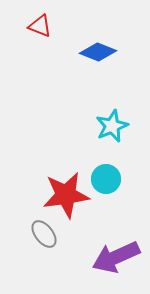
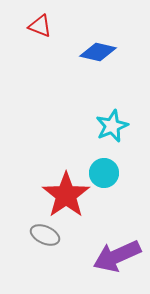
blue diamond: rotated 9 degrees counterclockwise
cyan circle: moved 2 px left, 6 px up
red star: rotated 27 degrees counterclockwise
gray ellipse: moved 1 px right, 1 px down; rotated 28 degrees counterclockwise
purple arrow: moved 1 px right, 1 px up
